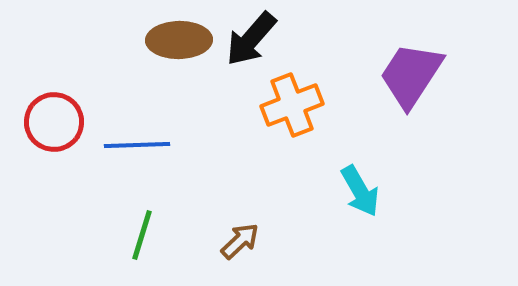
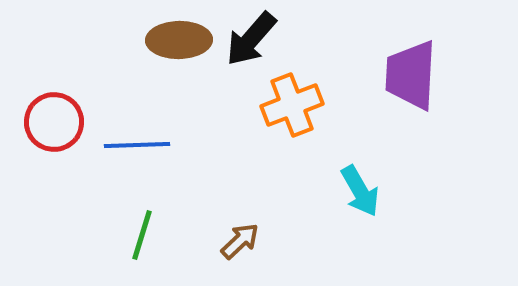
purple trapezoid: rotated 30 degrees counterclockwise
